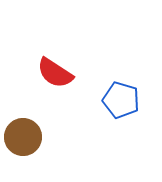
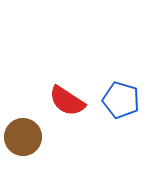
red semicircle: moved 12 px right, 28 px down
